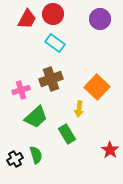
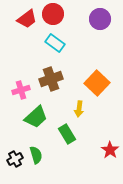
red trapezoid: rotated 25 degrees clockwise
orange square: moved 4 px up
